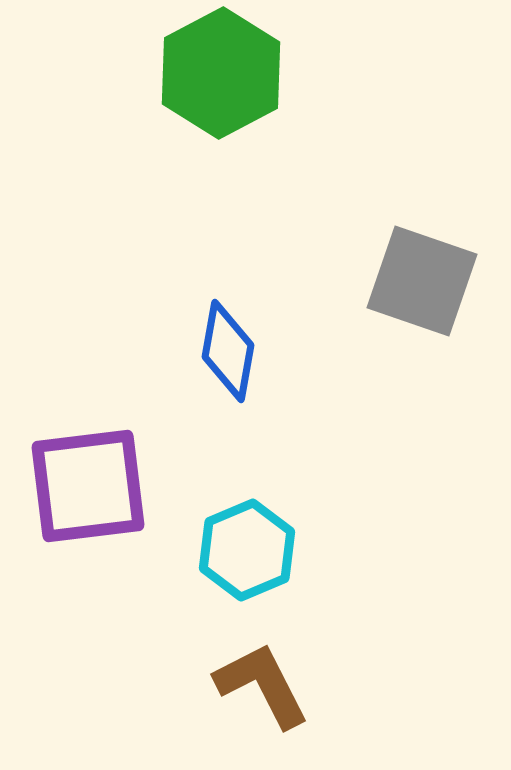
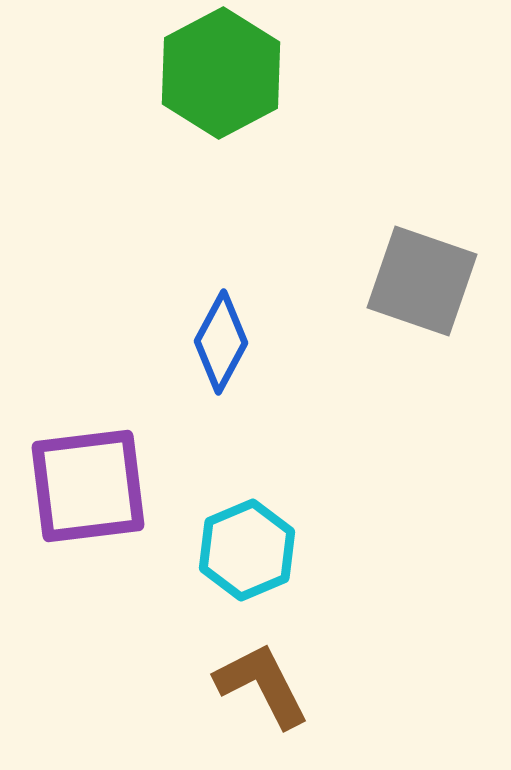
blue diamond: moved 7 px left, 9 px up; rotated 18 degrees clockwise
